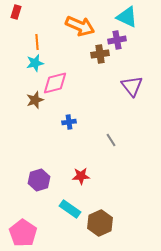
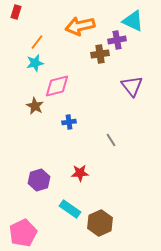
cyan triangle: moved 6 px right, 4 px down
orange arrow: rotated 144 degrees clockwise
orange line: rotated 42 degrees clockwise
pink diamond: moved 2 px right, 3 px down
brown star: moved 6 px down; rotated 24 degrees counterclockwise
red star: moved 1 px left, 3 px up
pink pentagon: rotated 12 degrees clockwise
